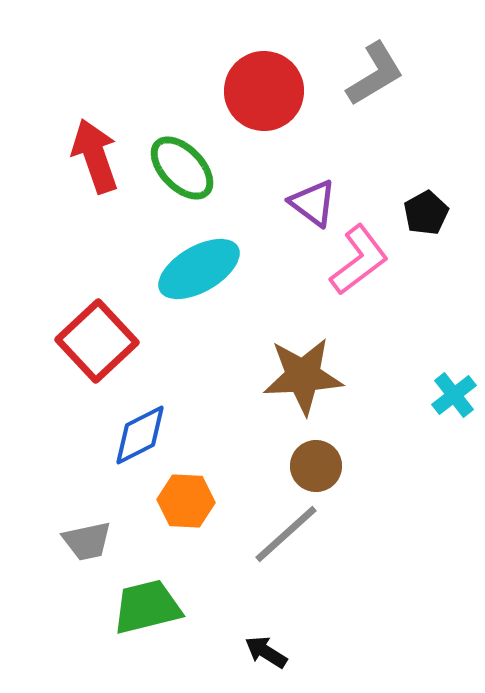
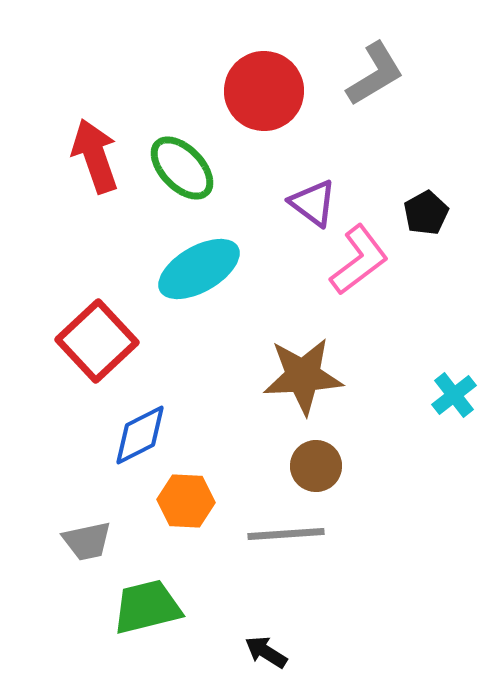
gray line: rotated 38 degrees clockwise
